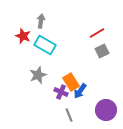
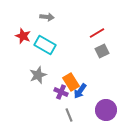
gray arrow: moved 6 px right, 4 px up; rotated 88 degrees clockwise
